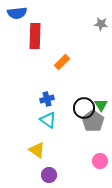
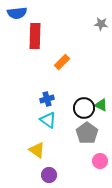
green triangle: rotated 32 degrees counterclockwise
gray pentagon: moved 6 px left, 12 px down
